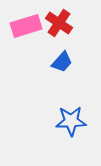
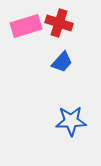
red cross: rotated 16 degrees counterclockwise
